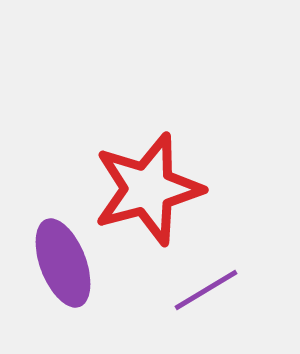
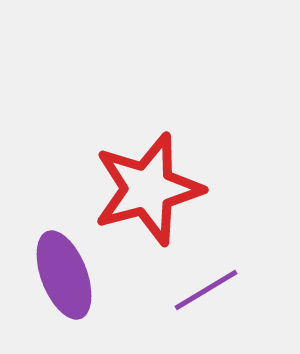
purple ellipse: moved 1 px right, 12 px down
